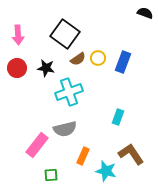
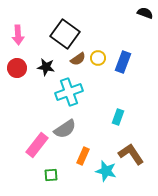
black star: moved 1 px up
gray semicircle: rotated 20 degrees counterclockwise
